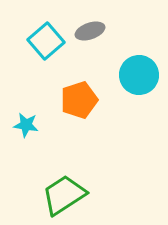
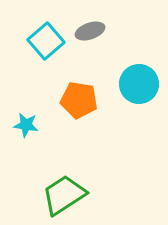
cyan circle: moved 9 px down
orange pentagon: rotated 27 degrees clockwise
